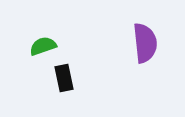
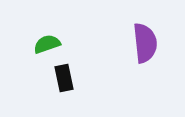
green semicircle: moved 4 px right, 2 px up
